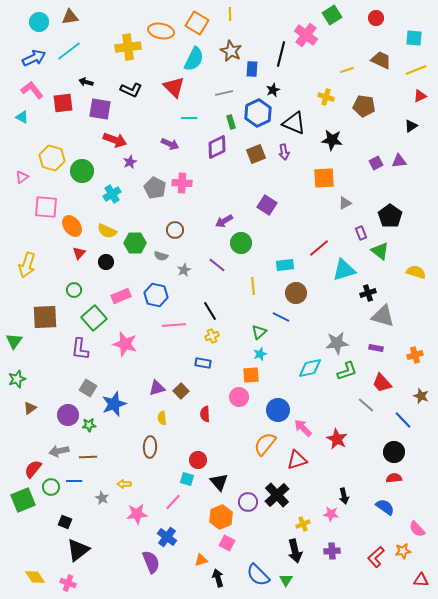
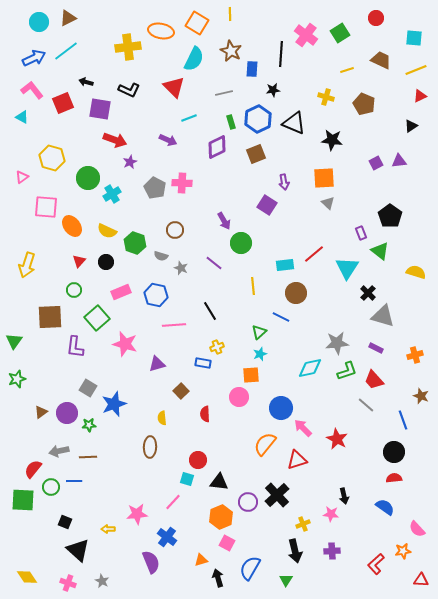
green square at (332, 15): moved 8 px right, 18 px down
brown triangle at (70, 17): moved 2 px left, 1 px down; rotated 18 degrees counterclockwise
cyan line at (69, 51): moved 3 px left
black line at (281, 54): rotated 10 degrees counterclockwise
black L-shape at (131, 90): moved 2 px left
black star at (273, 90): rotated 16 degrees clockwise
red square at (63, 103): rotated 15 degrees counterclockwise
brown pentagon at (364, 106): moved 2 px up; rotated 15 degrees clockwise
blue hexagon at (258, 113): moved 6 px down
cyan line at (189, 118): rotated 21 degrees counterclockwise
purple arrow at (170, 144): moved 2 px left, 4 px up
purple arrow at (284, 152): moved 30 px down
green circle at (82, 171): moved 6 px right, 7 px down
gray triangle at (345, 203): moved 17 px left; rotated 48 degrees counterclockwise
purple arrow at (224, 221): rotated 90 degrees counterclockwise
green hexagon at (135, 243): rotated 20 degrees clockwise
red line at (319, 248): moved 5 px left, 6 px down
red triangle at (79, 253): moved 8 px down
purple line at (217, 265): moved 3 px left, 2 px up
gray star at (184, 270): moved 3 px left, 2 px up; rotated 24 degrees counterclockwise
cyan triangle at (344, 270): moved 3 px right, 2 px up; rotated 40 degrees counterclockwise
black cross at (368, 293): rotated 28 degrees counterclockwise
pink rectangle at (121, 296): moved 4 px up
brown square at (45, 317): moved 5 px right
green square at (94, 318): moved 3 px right
yellow cross at (212, 336): moved 5 px right, 11 px down
purple rectangle at (376, 348): rotated 16 degrees clockwise
purple L-shape at (80, 349): moved 5 px left, 2 px up
red trapezoid at (382, 383): moved 8 px left, 3 px up
purple triangle at (157, 388): moved 24 px up
brown triangle at (30, 408): moved 11 px right, 4 px down
blue circle at (278, 410): moved 3 px right, 2 px up
purple circle at (68, 415): moved 1 px left, 2 px up
blue line at (403, 420): rotated 24 degrees clockwise
black triangle at (219, 482): rotated 42 degrees counterclockwise
yellow arrow at (124, 484): moved 16 px left, 45 px down
gray star at (102, 498): moved 83 px down
green square at (23, 500): rotated 25 degrees clockwise
black triangle at (78, 550): rotated 40 degrees counterclockwise
red L-shape at (376, 557): moved 7 px down
blue semicircle at (258, 575): moved 8 px left, 7 px up; rotated 75 degrees clockwise
yellow diamond at (35, 577): moved 8 px left
